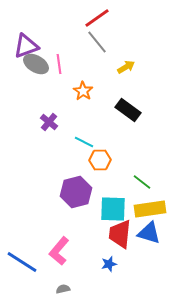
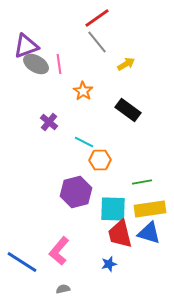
yellow arrow: moved 3 px up
green line: rotated 48 degrees counterclockwise
red trapezoid: rotated 20 degrees counterclockwise
